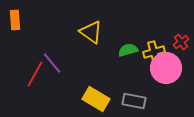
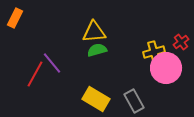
orange rectangle: moved 2 px up; rotated 30 degrees clockwise
yellow triangle: moved 3 px right; rotated 40 degrees counterclockwise
green semicircle: moved 31 px left
gray rectangle: rotated 50 degrees clockwise
